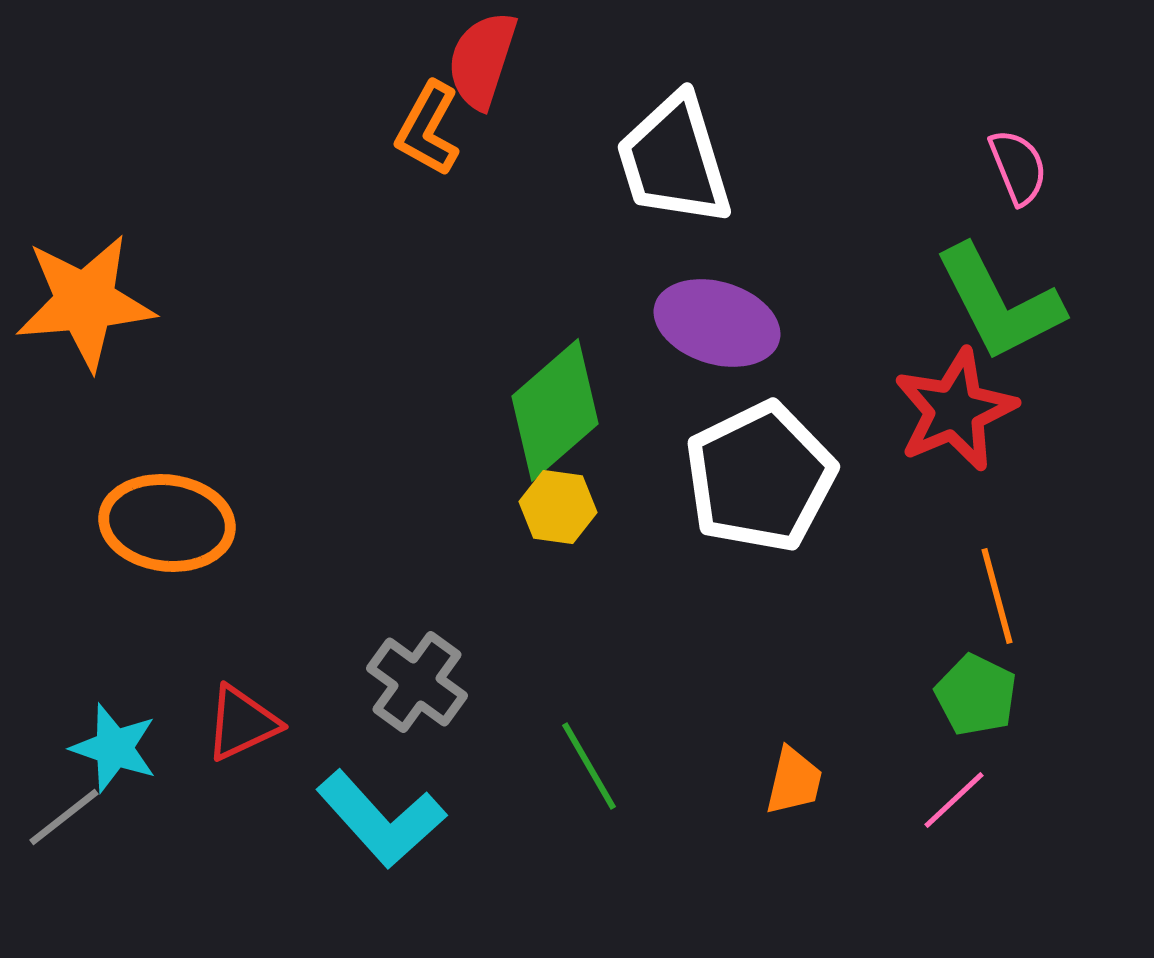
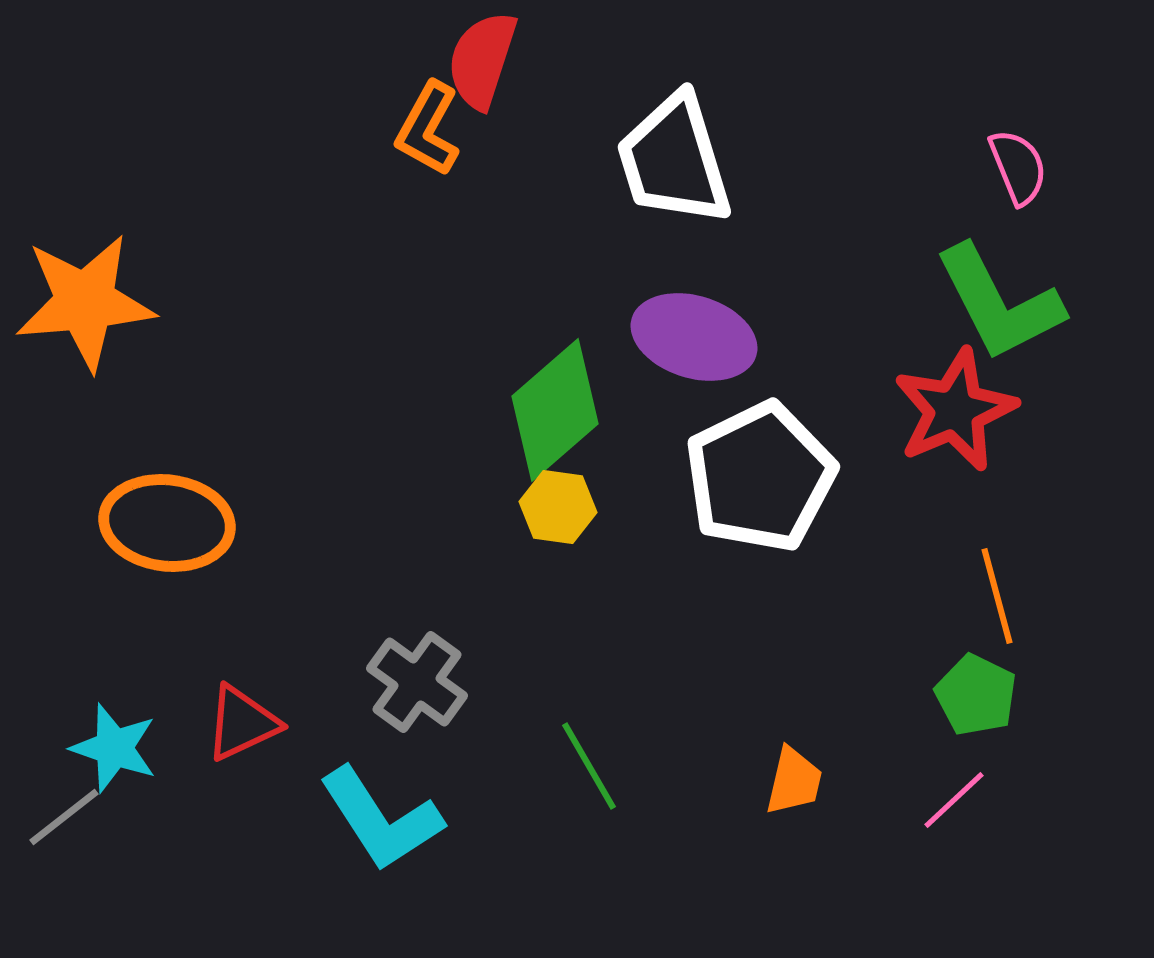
purple ellipse: moved 23 px left, 14 px down
cyan L-shape: rotated 9 degrees clockwise
